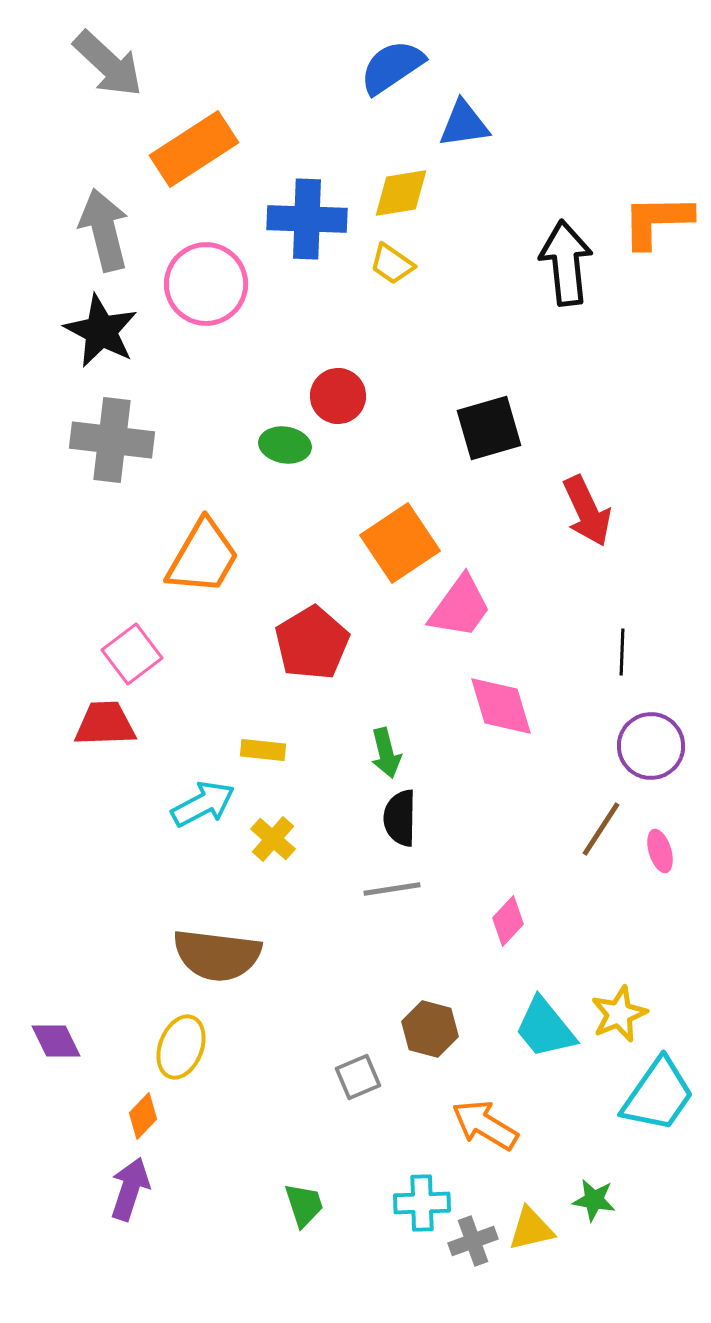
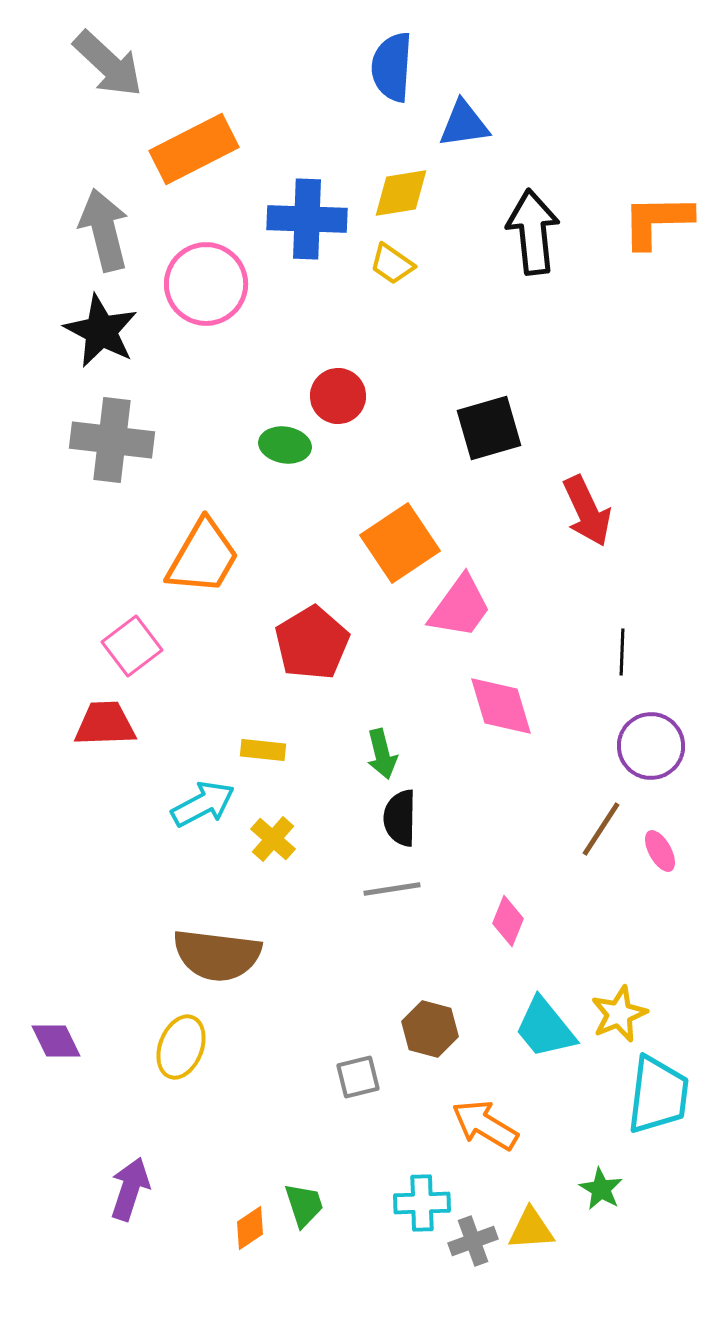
blue semicircle at (392, 67): rotated 52 degrees counterclockwise
orange rectangle at (194, 149): rotated 6 degrees clockwise
black arrow at (566, 263): moved 33 px left, 31 px up
pink square at (132, 654): moved 8 px up
green arrow at (386, 753): moved 4 px left, 1 px down
pink ellipse at (660, 851): rotated 12 degrees counterclockwise
pink diamond at (508, 921): rotated 21 degrees counterclockwise
gray square at (358, 1077): rotated 9 degrees clockwise
cyan trapezoid at (658, 1095): rotated 28 degrees counterclockwise
orange diamond at (143, 1116): moved 107 px right, 112 px down; rotated 12 degrees clockwise
green star at (594, 1200): moved 7 px right, 11 px up; rotated 21 degrees clockwise
yellow triangle at (531, 1229): rotated 9 degrees clockwise
